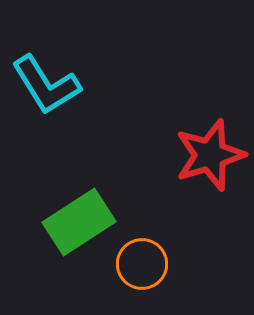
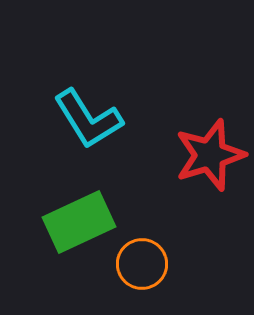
cyan L-shape: moved 42 px right, 34 px down
green rectangle: rotated 8 degrees clockwise
